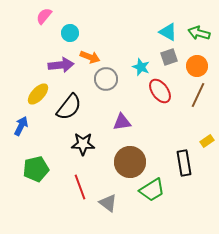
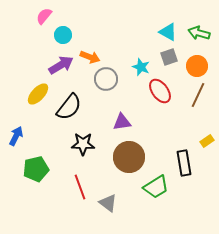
cyan circle: moved 7 px left, 2 px down
purple arrow: rotated 25 degrees counterclockwise
blue arrow: moved 5 px left, 10 px down
brown circle: moved 1 px left, 5 px up
green trapezoid: moved 4 px right, 3 px up
